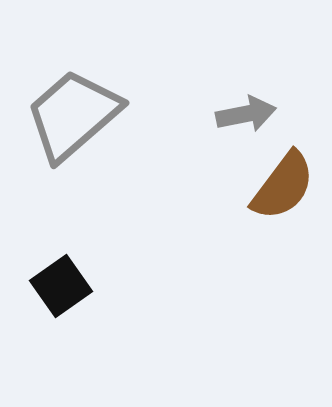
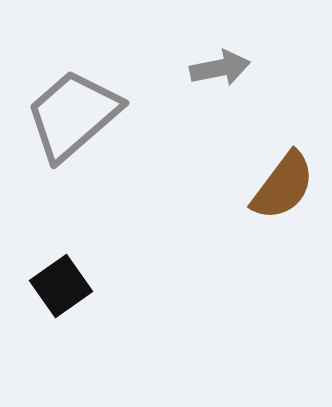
gray arrow: moved 26 px left, 46 px up
